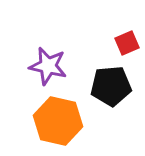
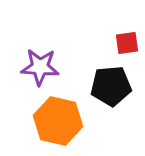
red square: rotated 15 degrees clockwise
purple star: moved 8 px left, 1 px down; rotated 9 degrees counterclockwise
